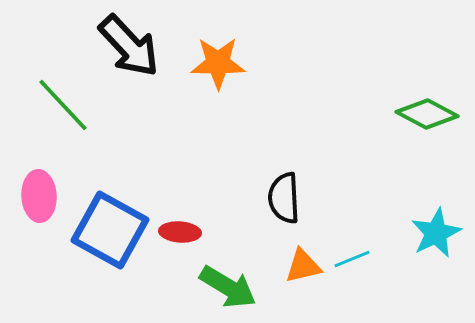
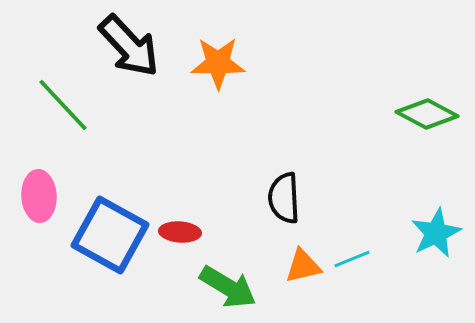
blue square: moved 5 px down
